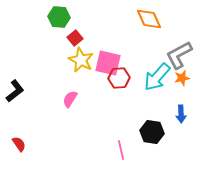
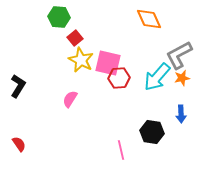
black L-shape: moved 3 px right, 5 px up; rotated 20 degrees counterclockwise
